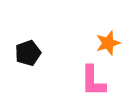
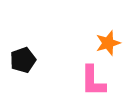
black pentagon: moved 5 px left, 7 px down
